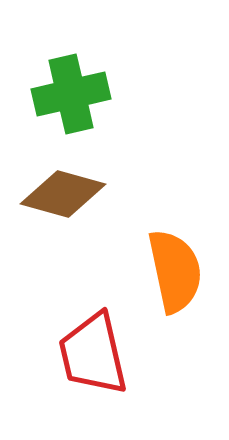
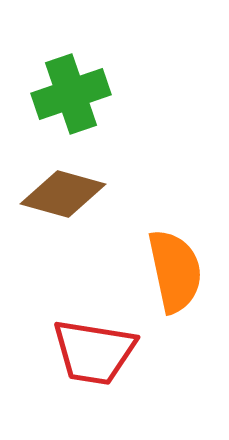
green cross: rotated 6 degrees counterclockwise
red trapezoid: moved 1 px right, 2 px up; rotated 68 degrees counterclockwise
